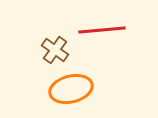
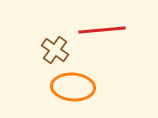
orange ellipse: moved 2 px right, 2 px up; rotated 18 degrees clockwise
